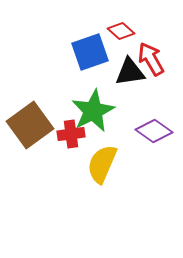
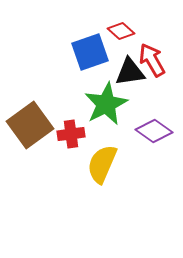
red arrow: moved 1 px right, 1 px down
green star: moved 13 px right, 7 px up
